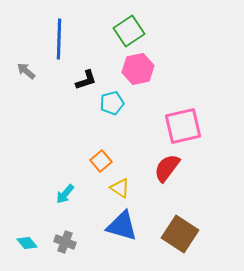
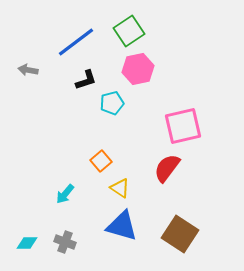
blue line: moved 17 px right, 3 px down; rotated 51 degrees clockwise
gray arrow: moved 2 px right, 1 px up; rotated 30 degrees counterclockwise
cyan diamond: rotated 50 degrees counterclockwise
